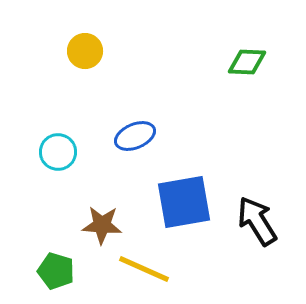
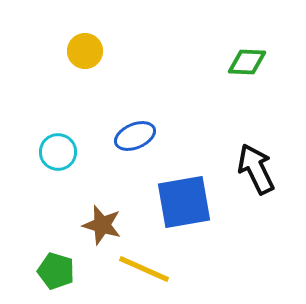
black arrow: moved 1 px left, 52 px up; rotated 6 degrees clockwise
brown star: rotated 12 degrees clockwise
